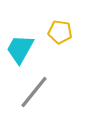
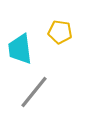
cyan trapezoid: rotated 36 degrees counterclockwise
